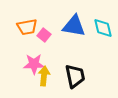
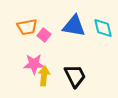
black trapezoid: rotated 15 degrees counterclockwise
